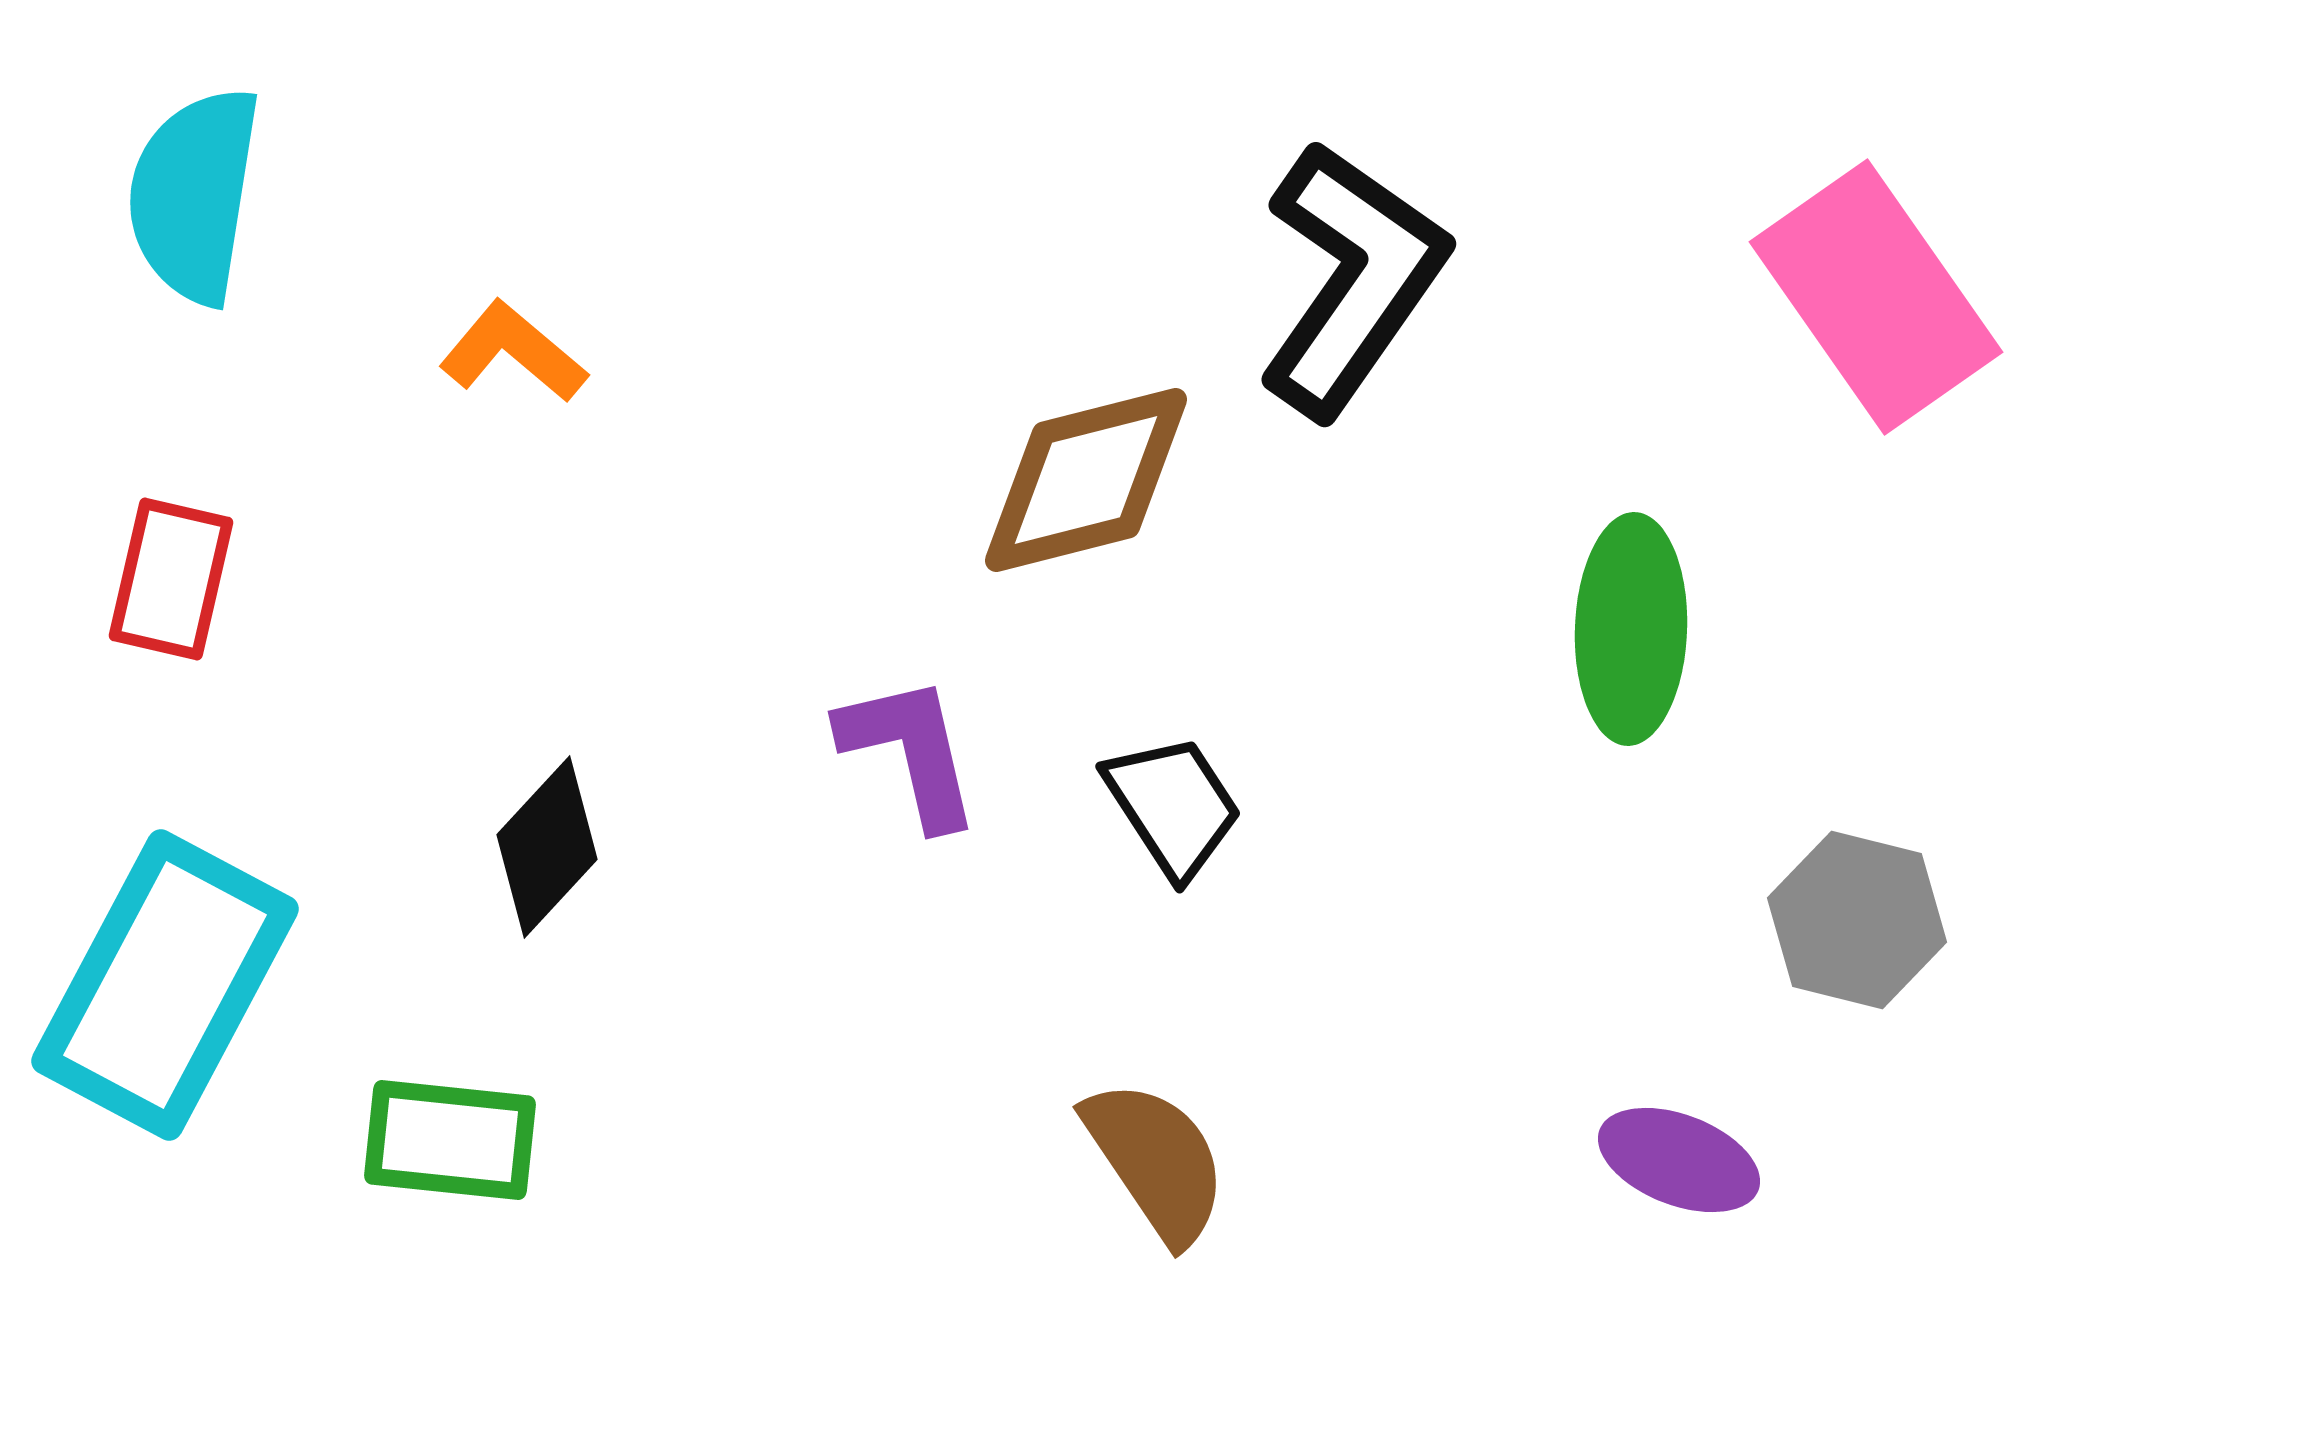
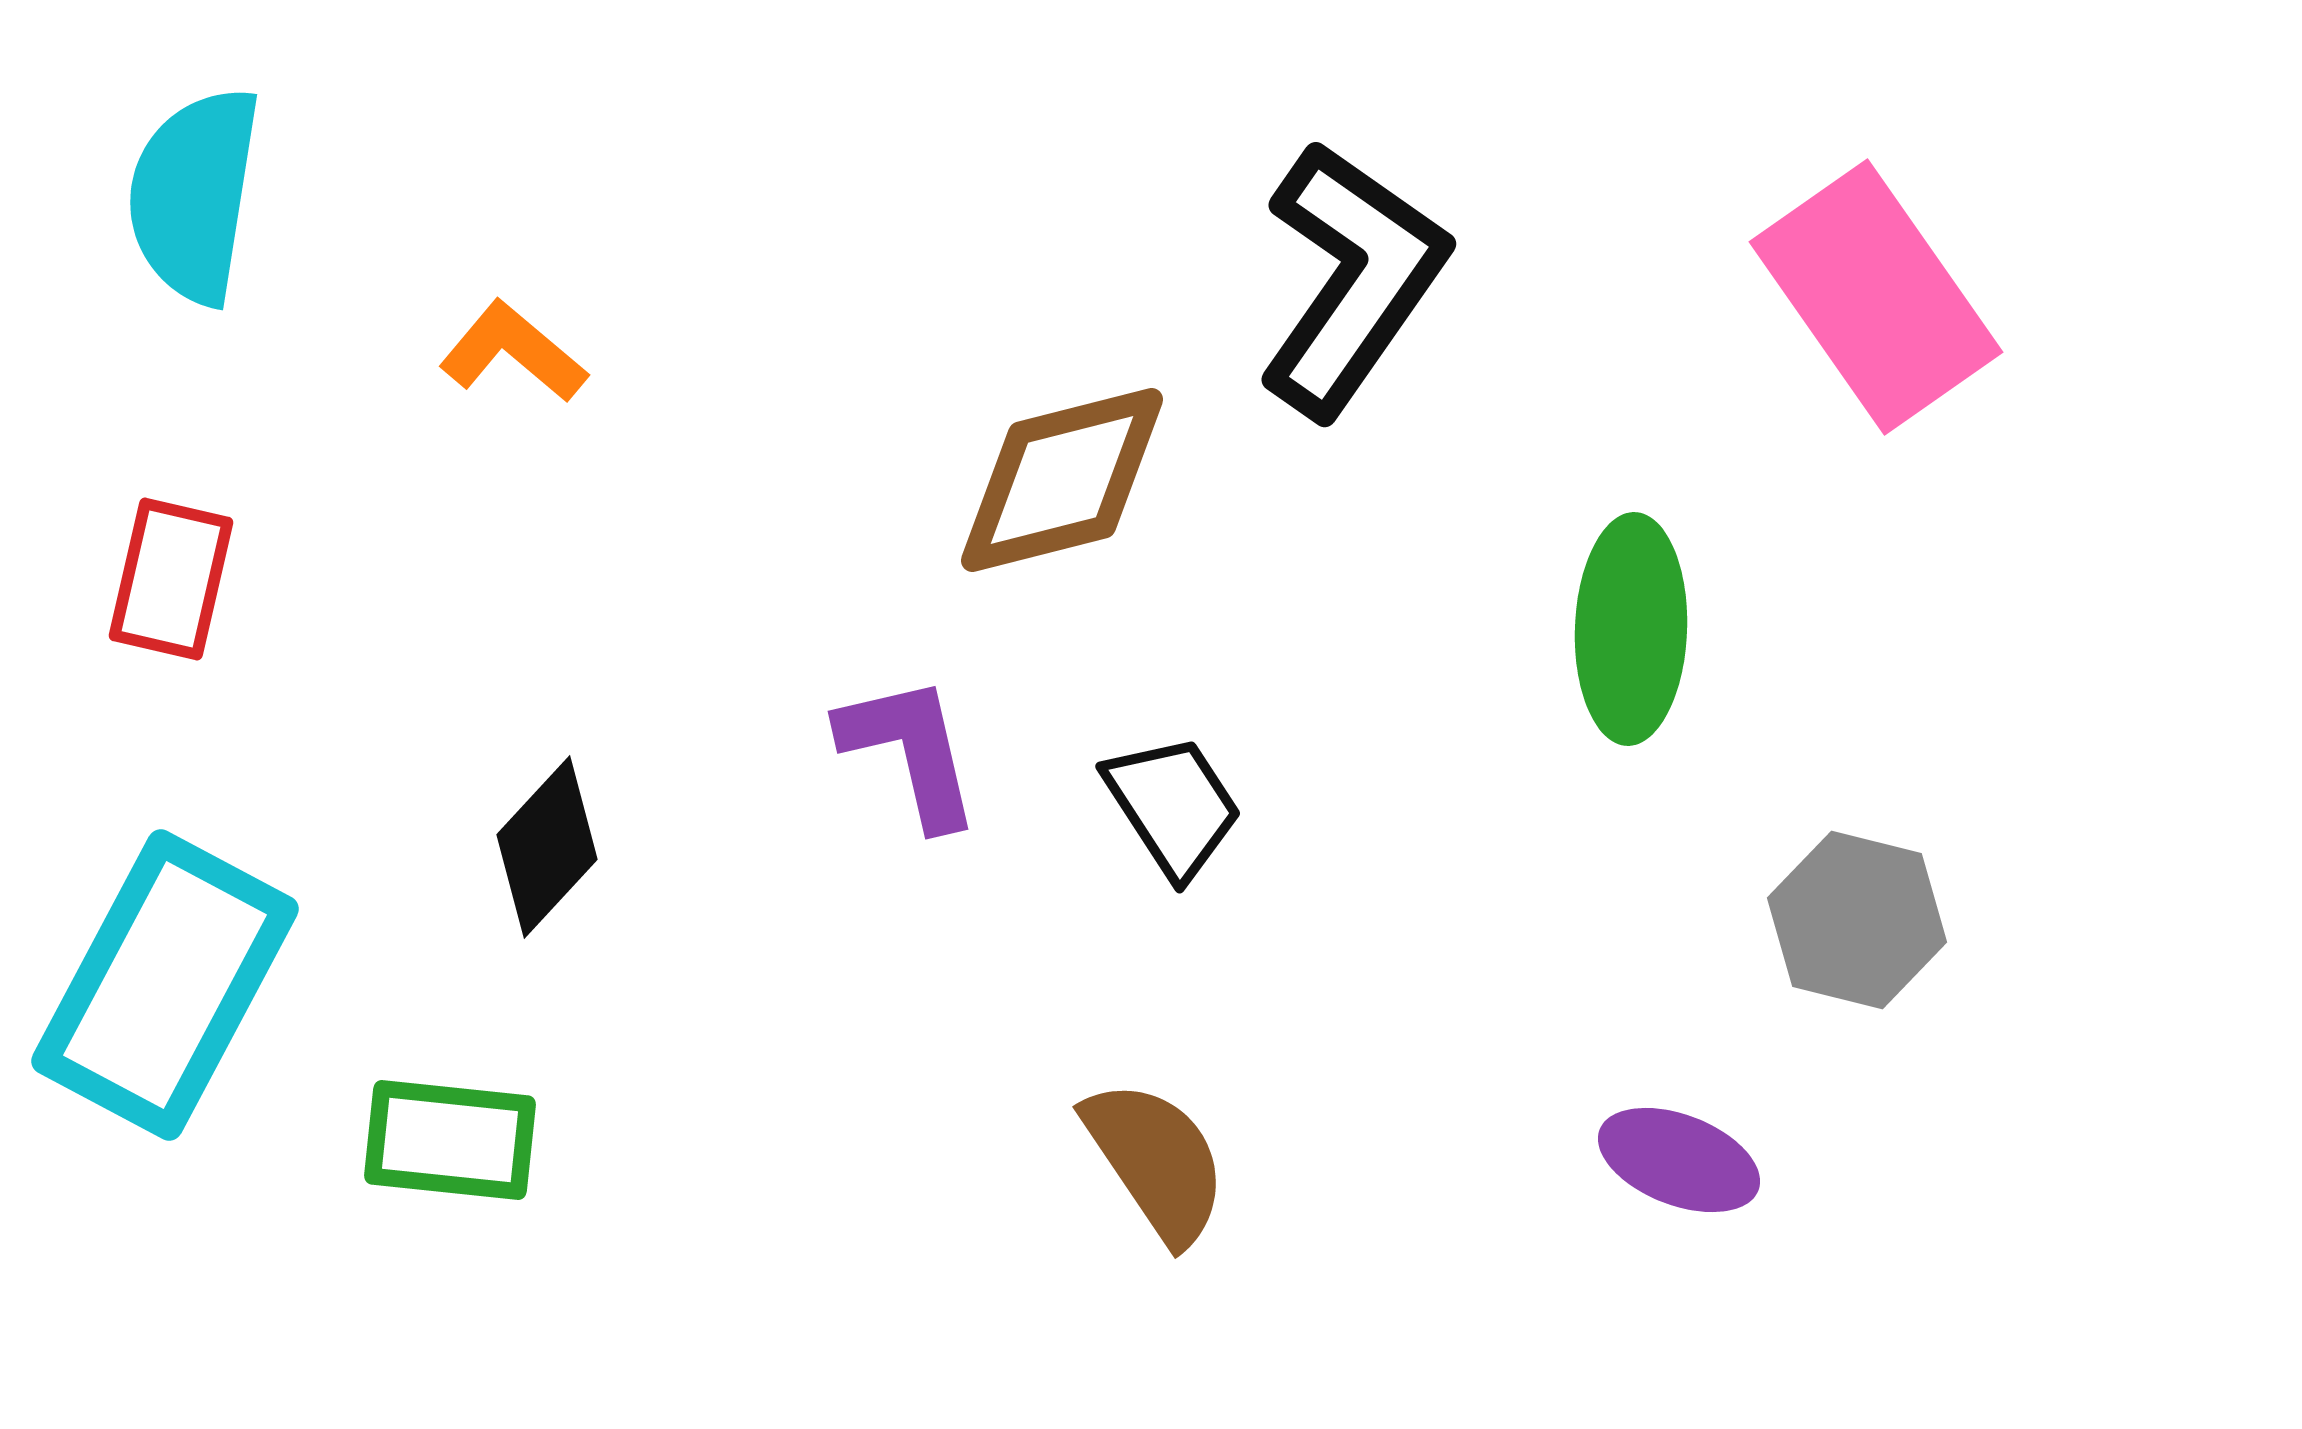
brown diamond: moved 24 px left
